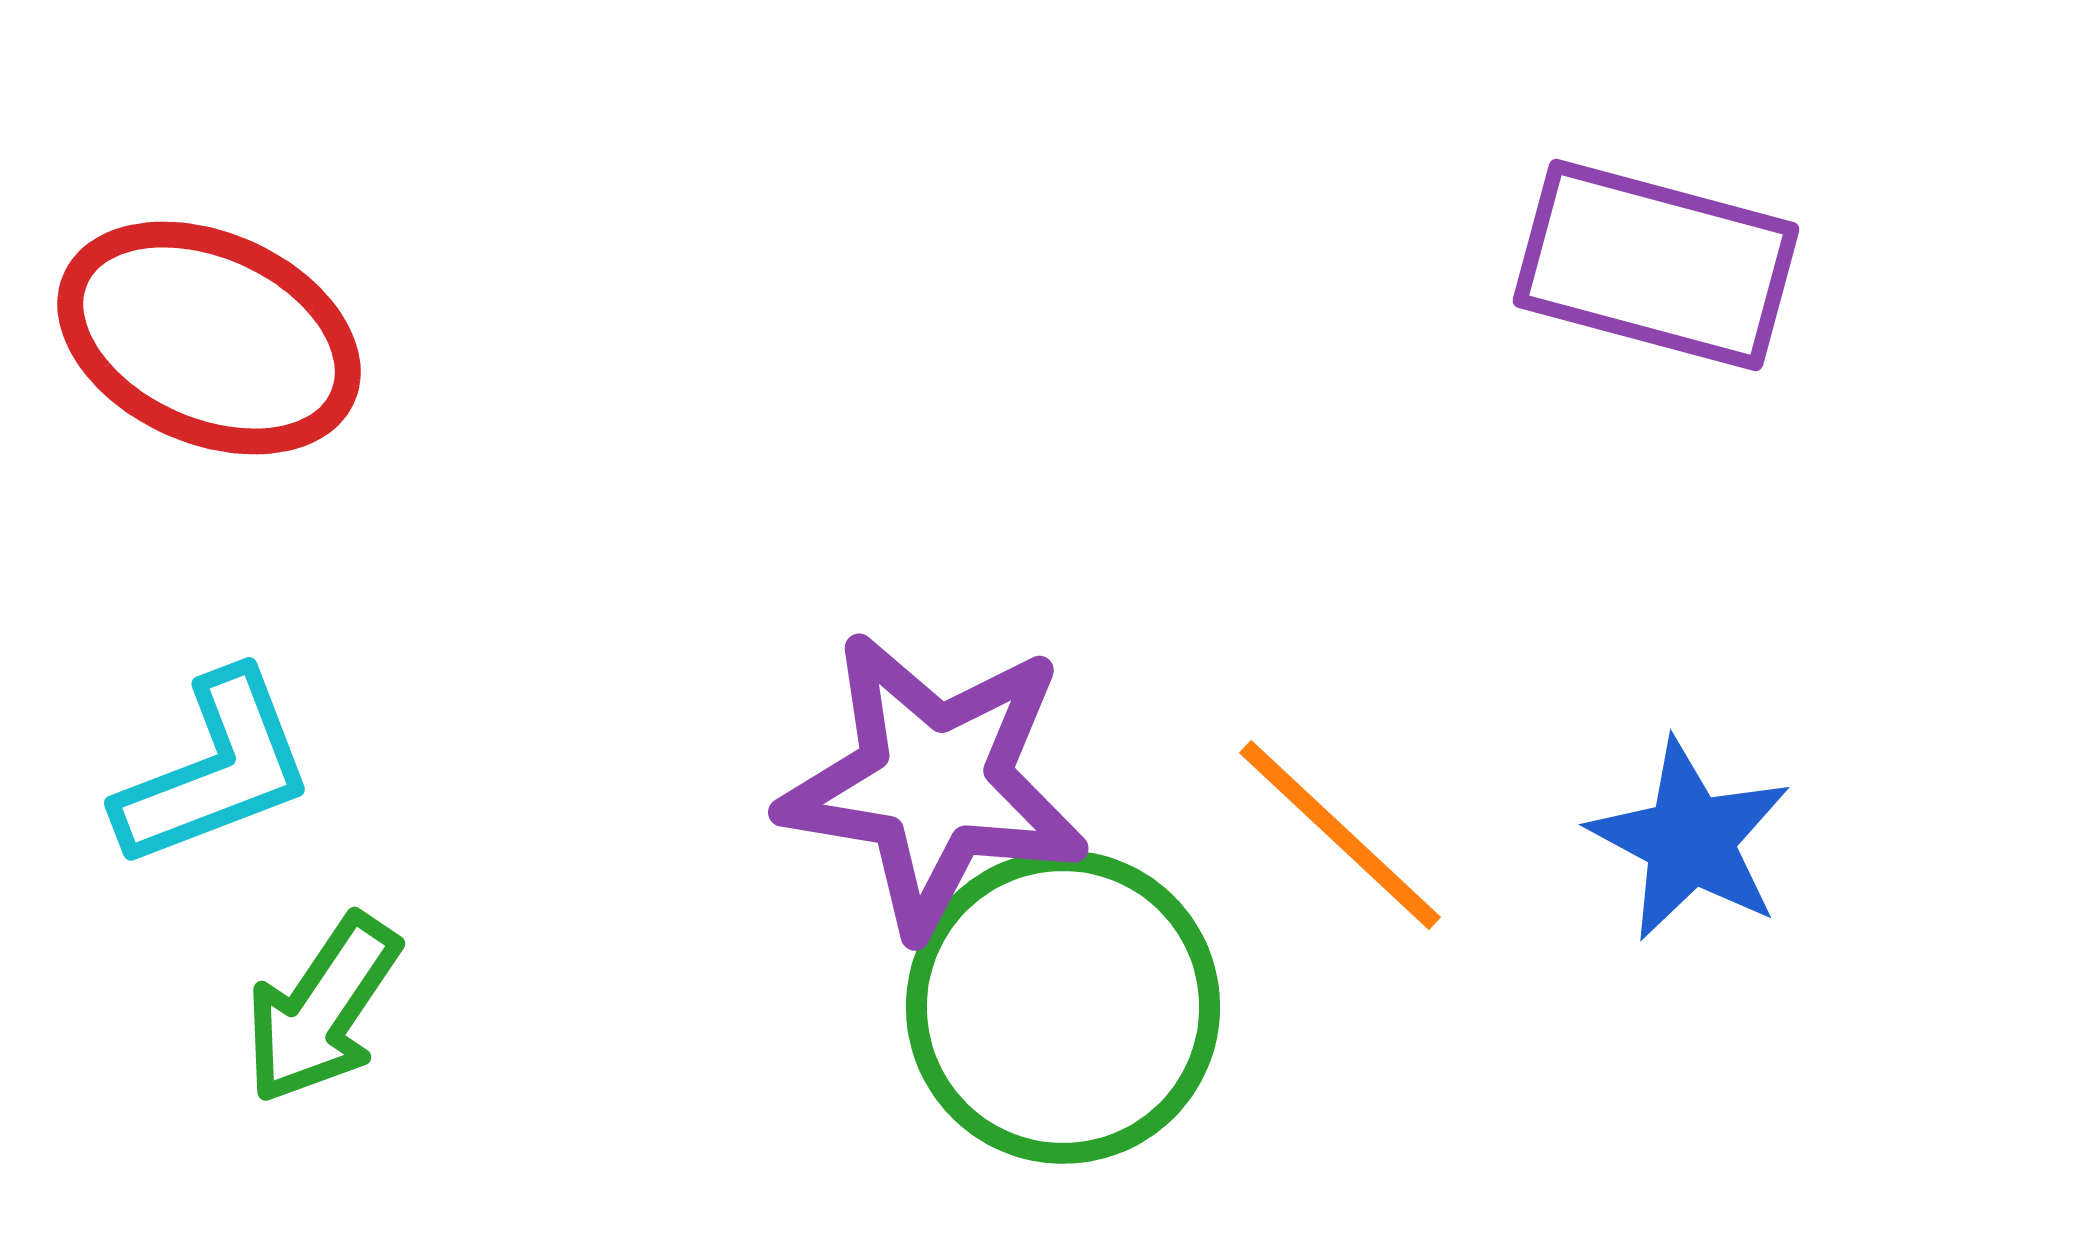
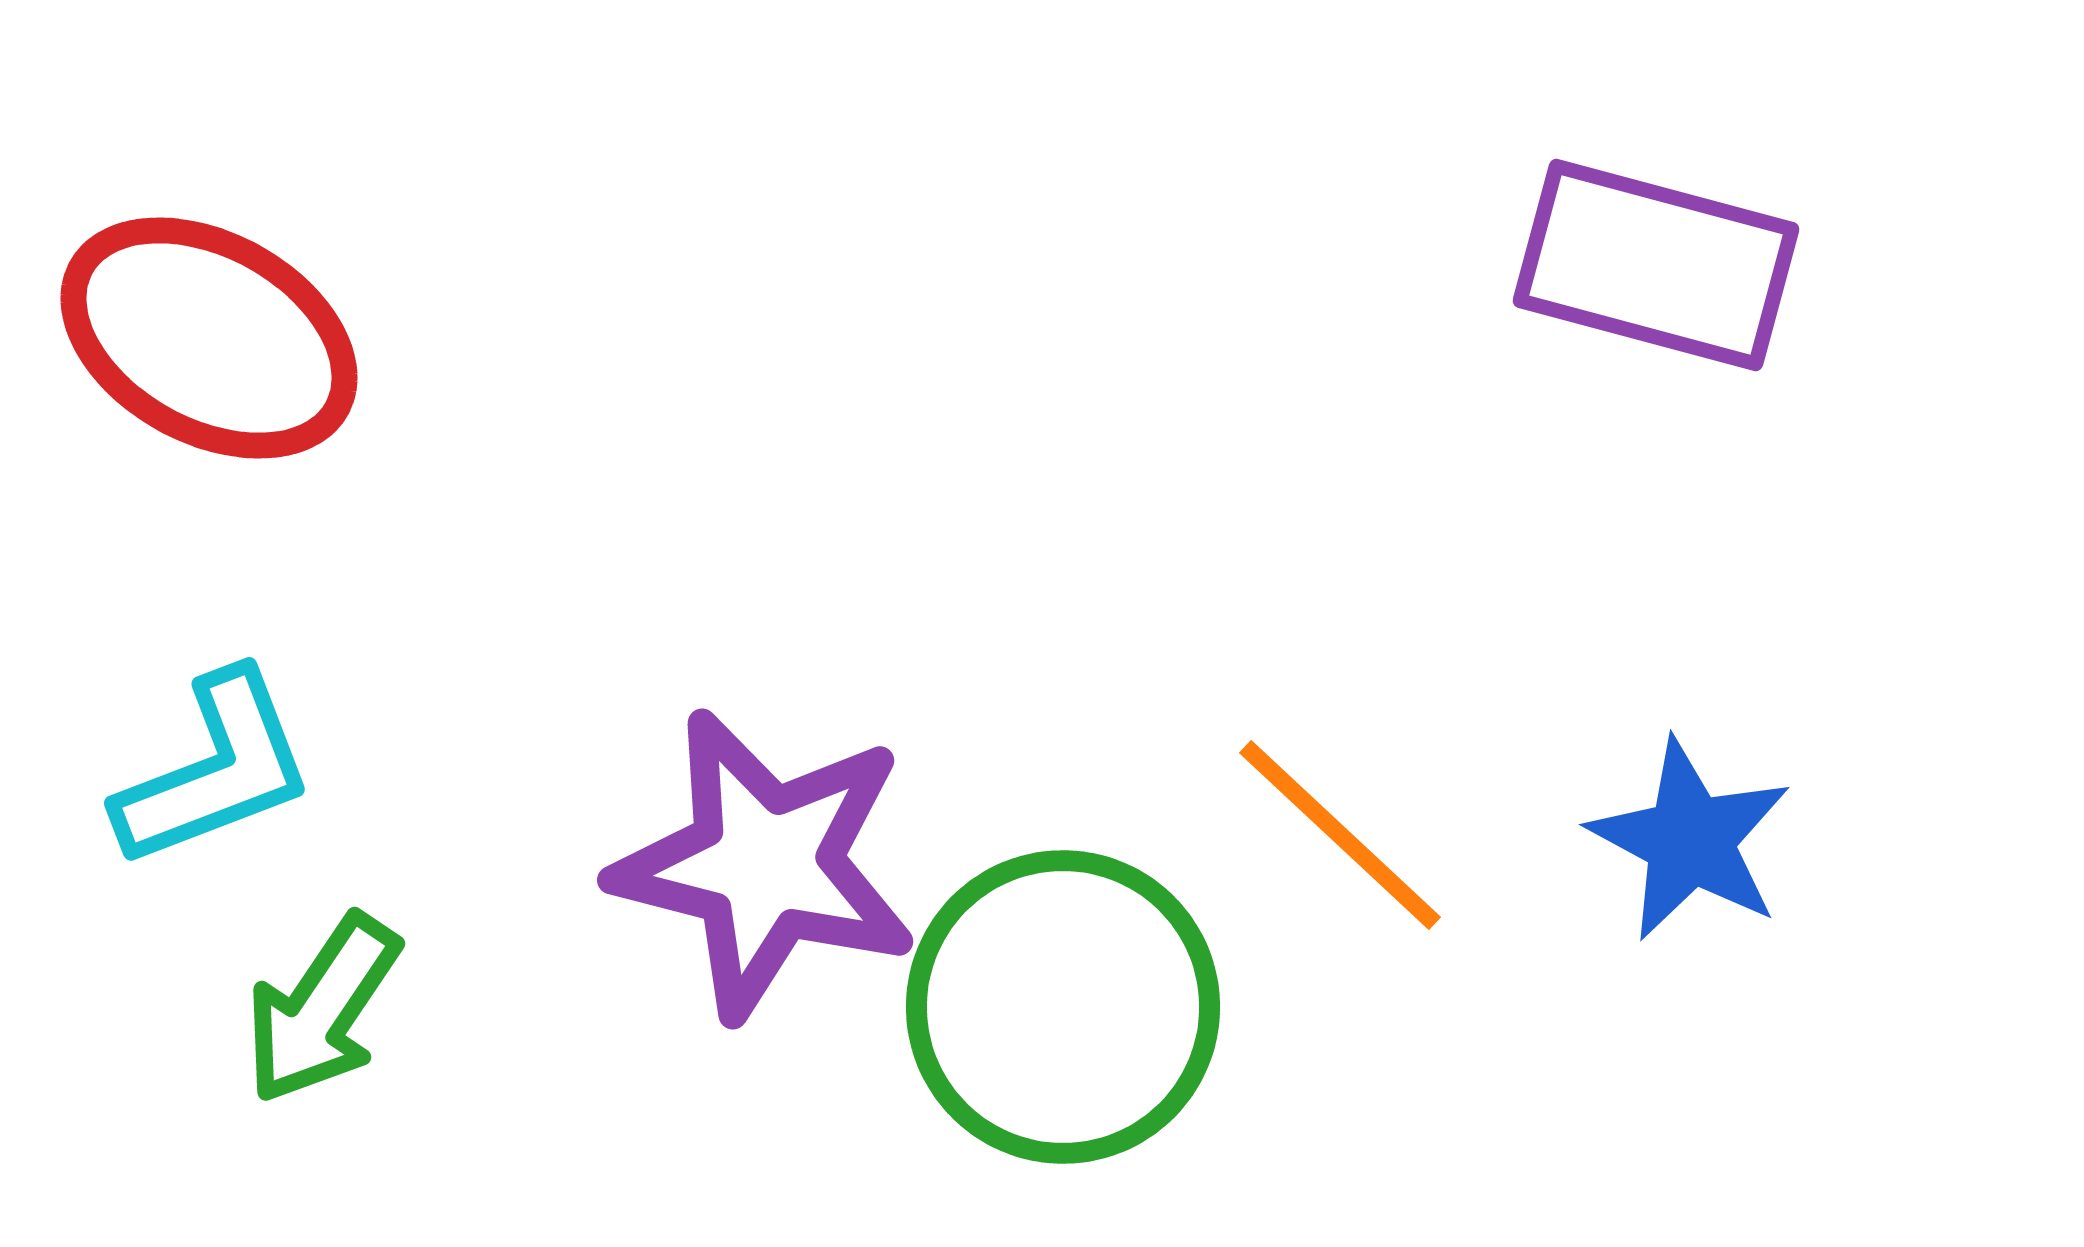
red ellipse: rotated 5 degrees clockwise
purple star: moved 169 px left, 81 px down; rotated 5 degrees clockwise
